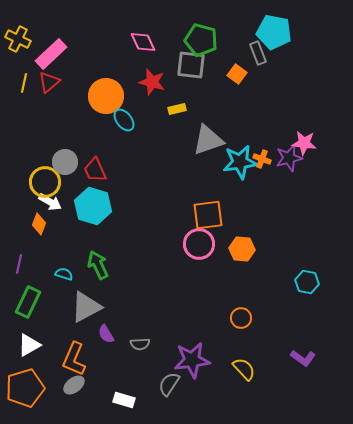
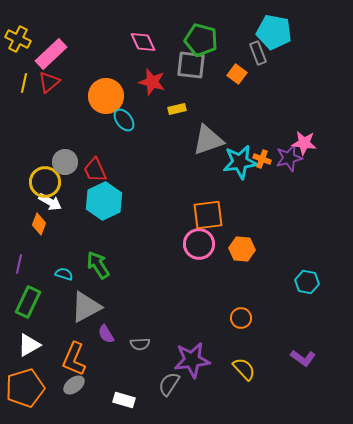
cyan hexagon at (93, 206): moved 11 px right, 5 px up; rotated 18 degrees clockwise
green arrow at (98, 265): rotated 8 degrees counterclockwise
